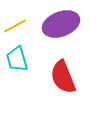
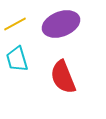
yellow line: moved 2 px up
